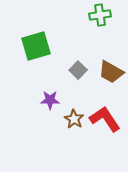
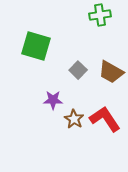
green square: rotated 32 degrees clockwise
purple star: moved 3 px right
